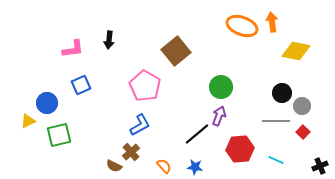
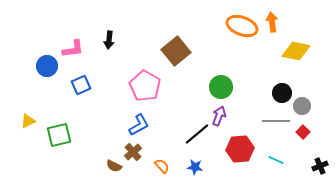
blue circle: moved 37 px up
blue L-shape: moved 1 px left
brown cross: moved 2 px right
orange semicircle: moved 2 px left
